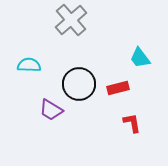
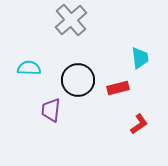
cyan trapezoid: rotated 150 degrees counterclockwise
cyan semicircle: moved 3 px down
black circle: moved 1 px left, 4 px up
purple trapezoid: rotated 65 degrees clockwise
red L-shape: moved 7 px right, 1 px down; rotated 65 degrees clockwise
